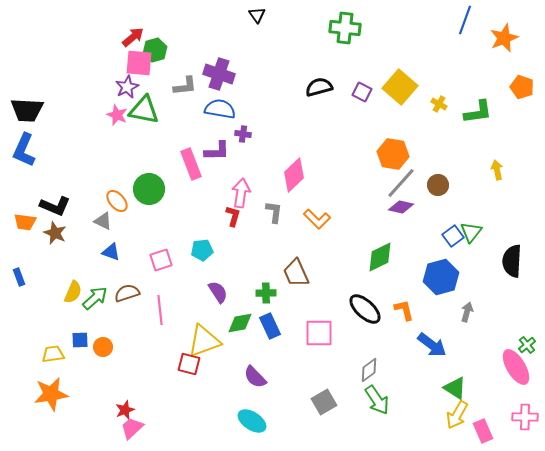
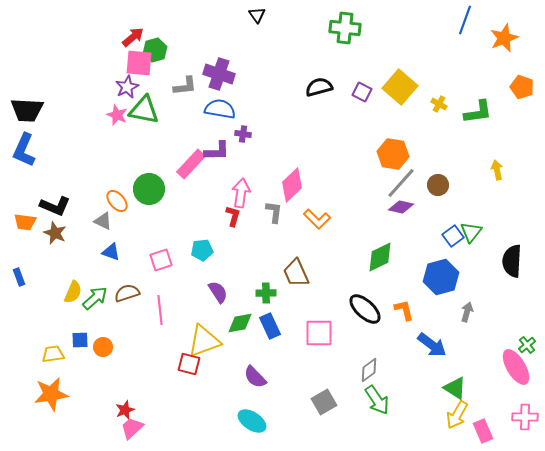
pink rectangle at (191, 164): rotated 64 degrees clockwise
pink diamond at (294, 175): moved 2 px left, 10 px down
